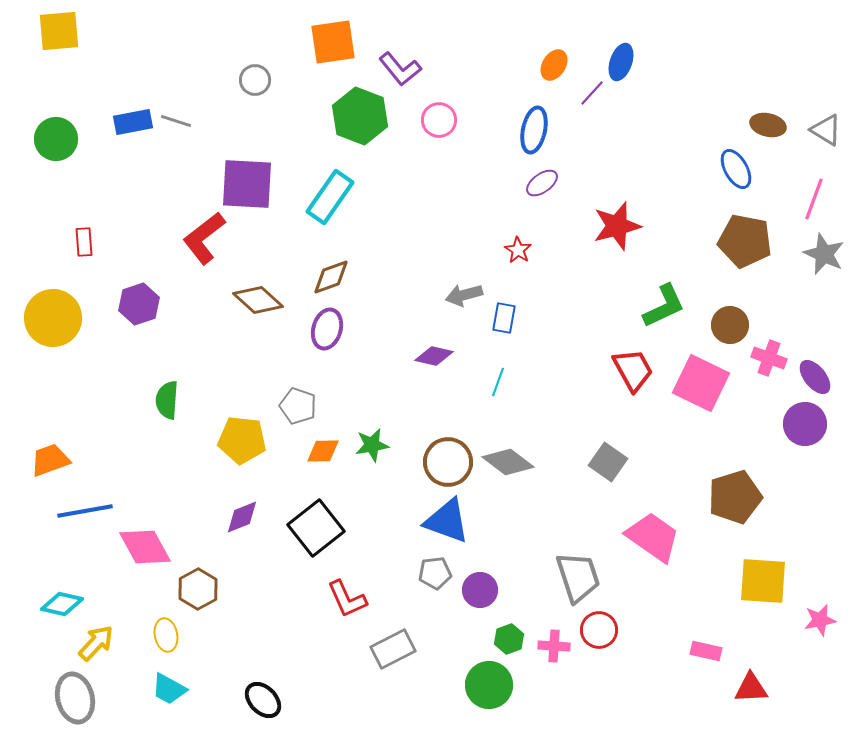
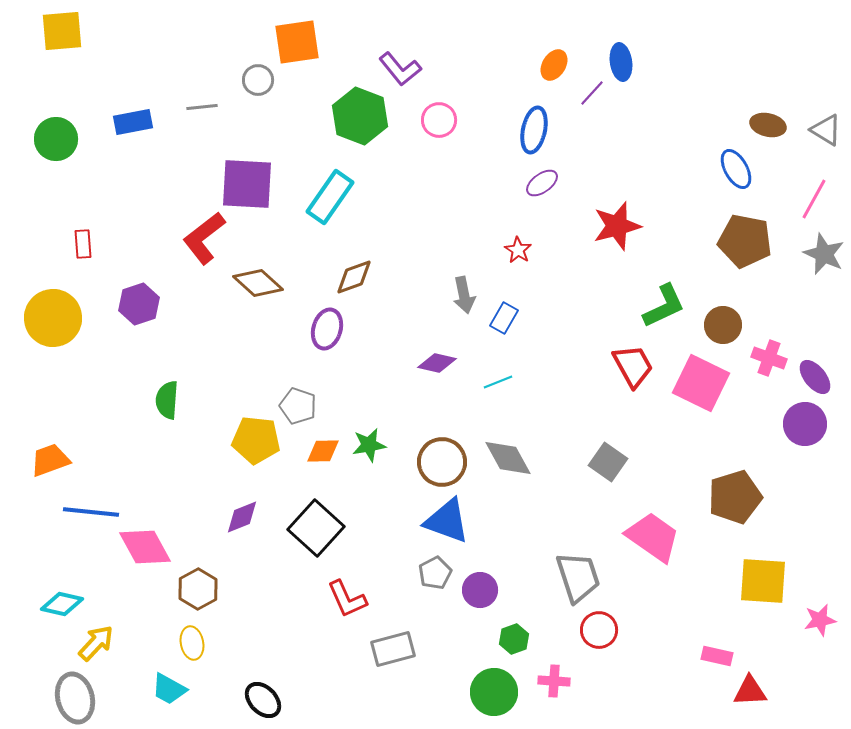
yellow square at (59, 31): moved 3 px right
orange square at (333, 42): moved 36 px left
blue ellipse at (621, 62): rotated 27 degrees counterclockwise
gray circle at (255, 80): moved 3 px right
gray line at (176, 121): moved 26 px right, 14 px up; rotated 24 degrees counterclockwise
pink line at (814, 199): rotated 9 degrees clockwise
red rectangle at (84, 242): moved 1 px left, 2 px down
brown diamond at (331, 277): moved 23 px right
gray arrow at (464, 295): rotated 87 degrees counterclockwise
brown diamond at (258, 300): moved 17 px up
blue rectangle at (504, 318): rotated 20 degrees clockwise
brown circle at (730, 325): moved 7 px left
purple diamond at (434, 356): moved 3 px right, 7 px down
red trapezoid at (633, 370): moved 4 px up
cyan line at (498, 382): rotated 48 degrees clockwise
yellow pentagon at (242, 440): moved 14 px right
green star at (372, 445): moved 3 px left
brown circle at (448, 462): moved 6 px left
gray diamond at (508, 462): moved 4 px up; rotated 24 degrees clockwise
blue line at (85, 511): moved 6 px right, 1 px down; rotated 16 degrees clockwise
black square at (316, 528): rotated 10 degrees counterclockwise
gray pentagon at (435, 573): rotated 20 degrees counterclockwise
yellow ellipse at (166, 635): moved 26 px right, 8 px down
green hexagon at (509, 639): moved 5 px right
pink cross at (554, 646): moved 35 px down
gray rectangle at (393, 649): rotated 12 degrees clockwise
pink rectangle at (706, 651): moved 11 px right, 5 px down
green circle at (489, 685): moved 5 px right, 7 px down
red triangle at (751, 688): moved 1 px left, 3 px down
